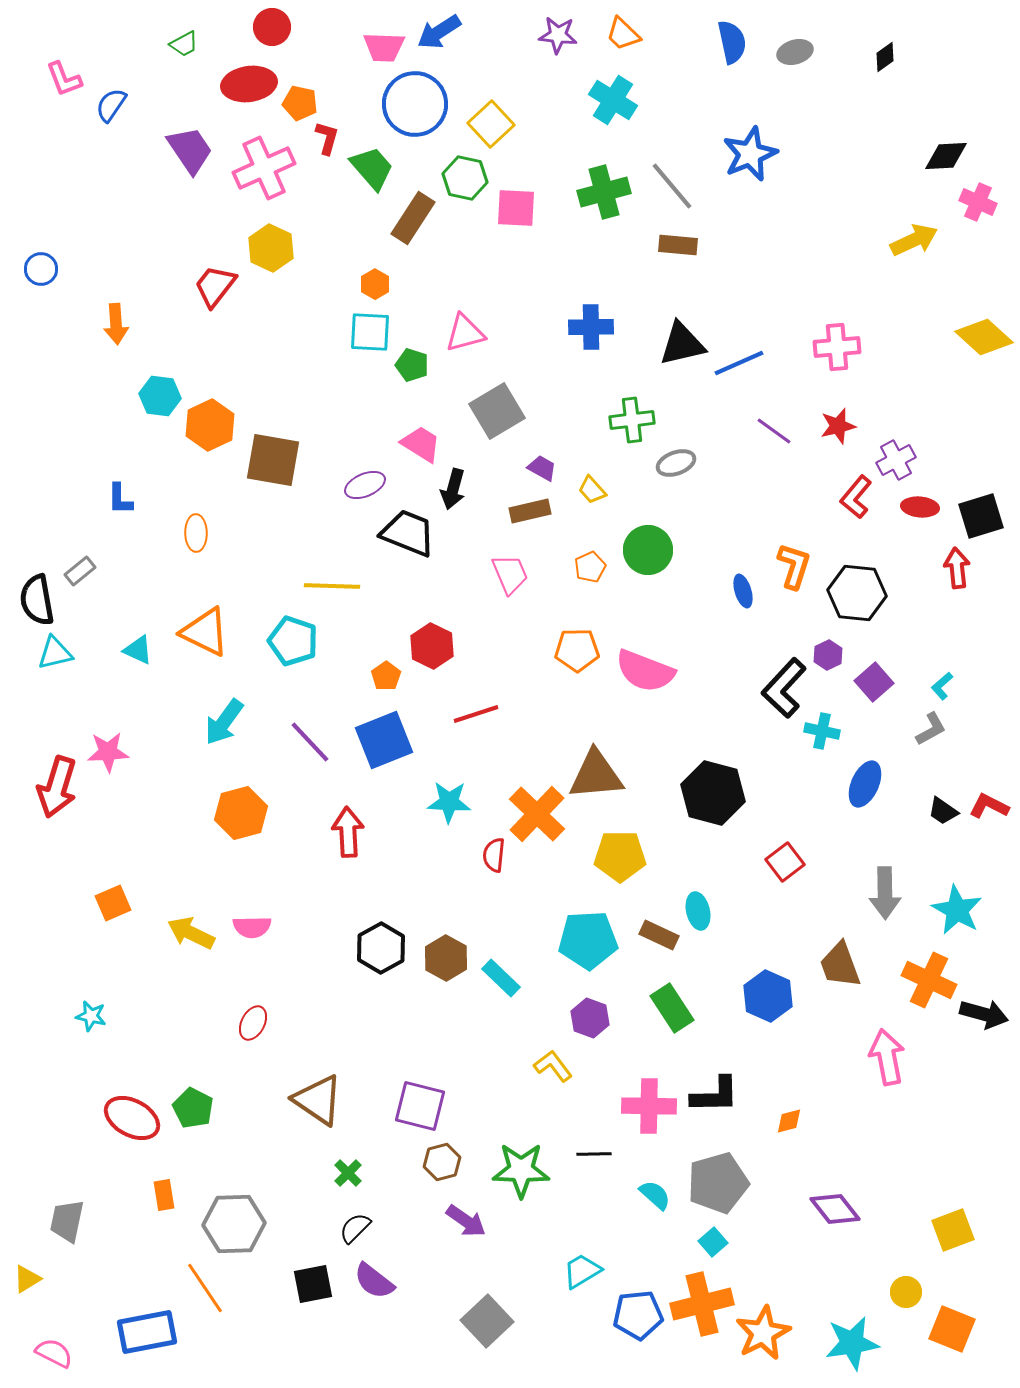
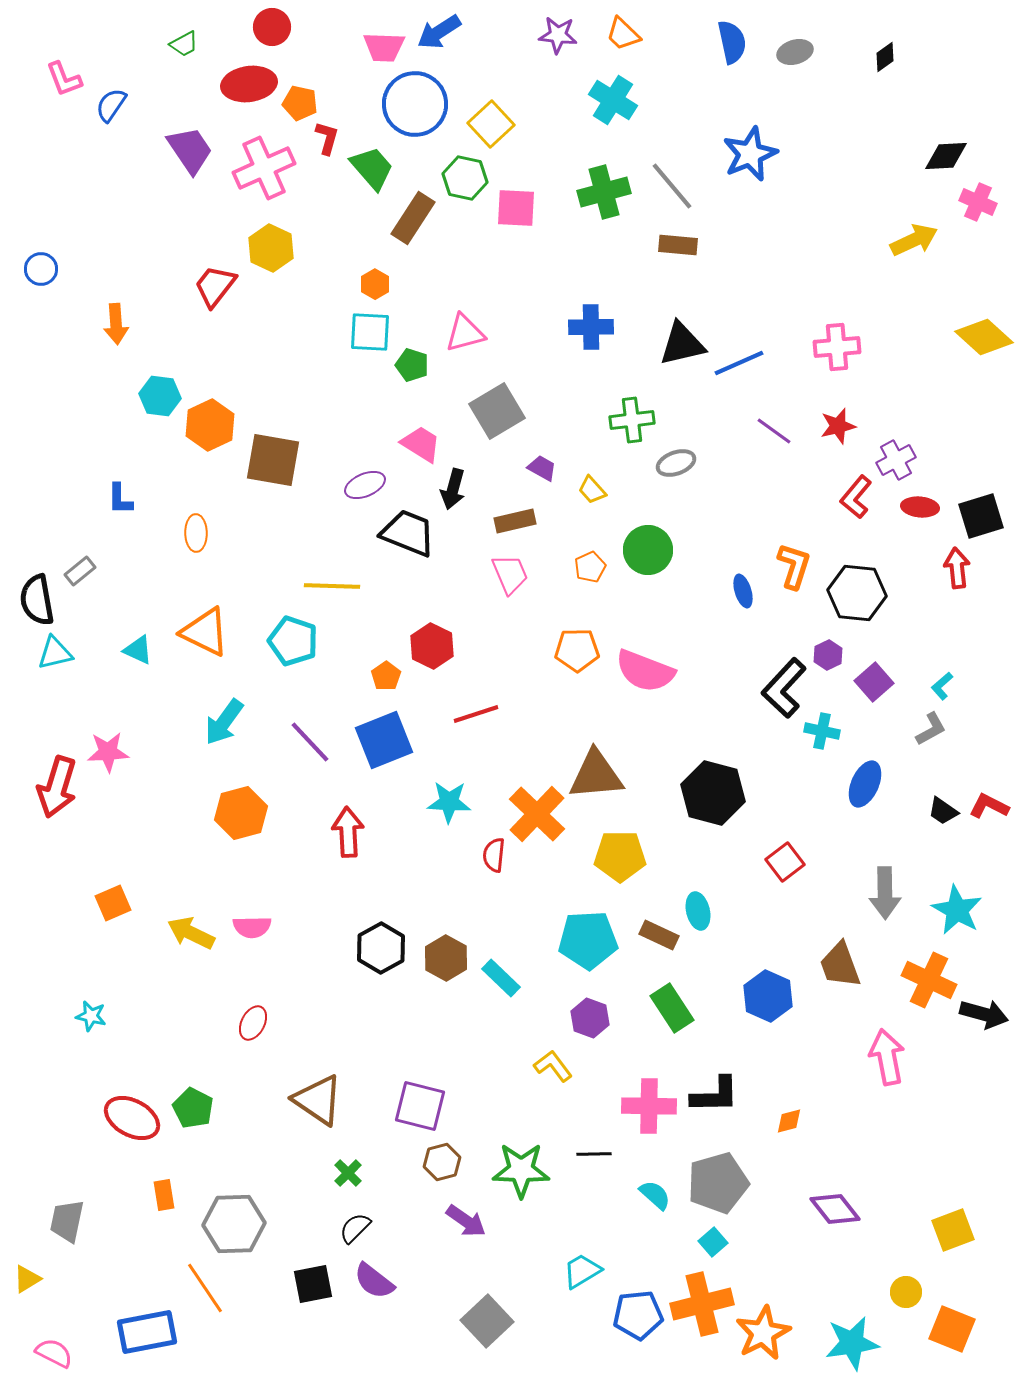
brown rectangle at (530, 511): moved 15 px left, 10 px down
